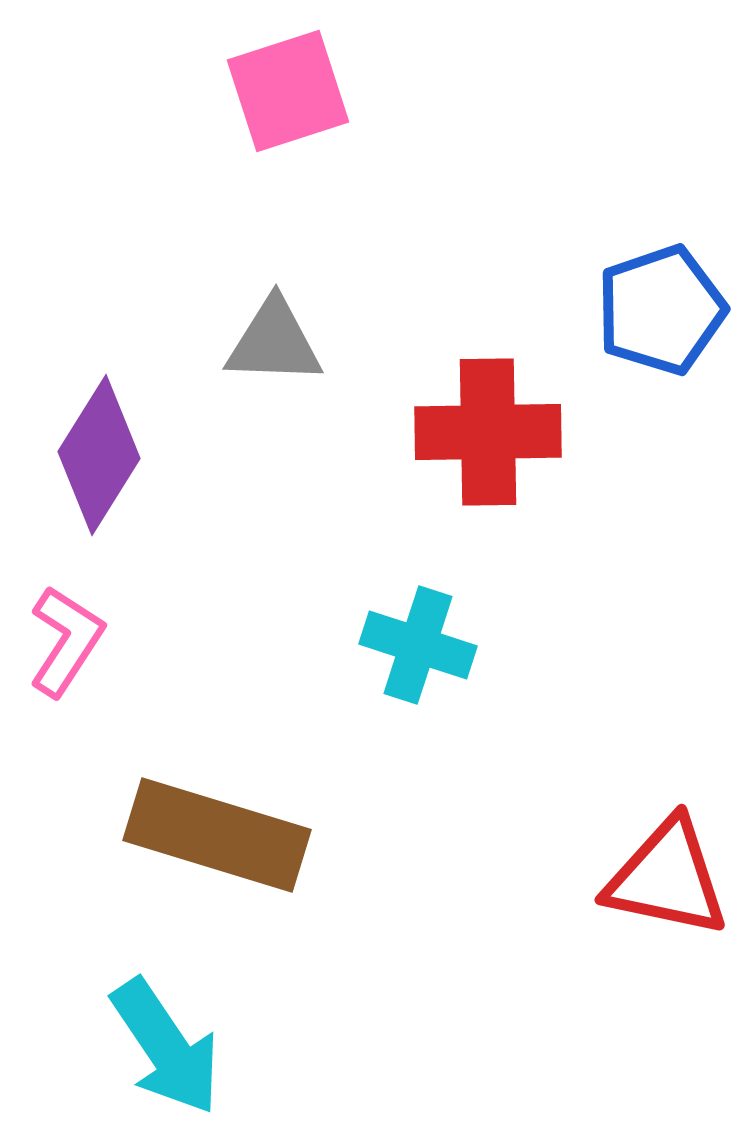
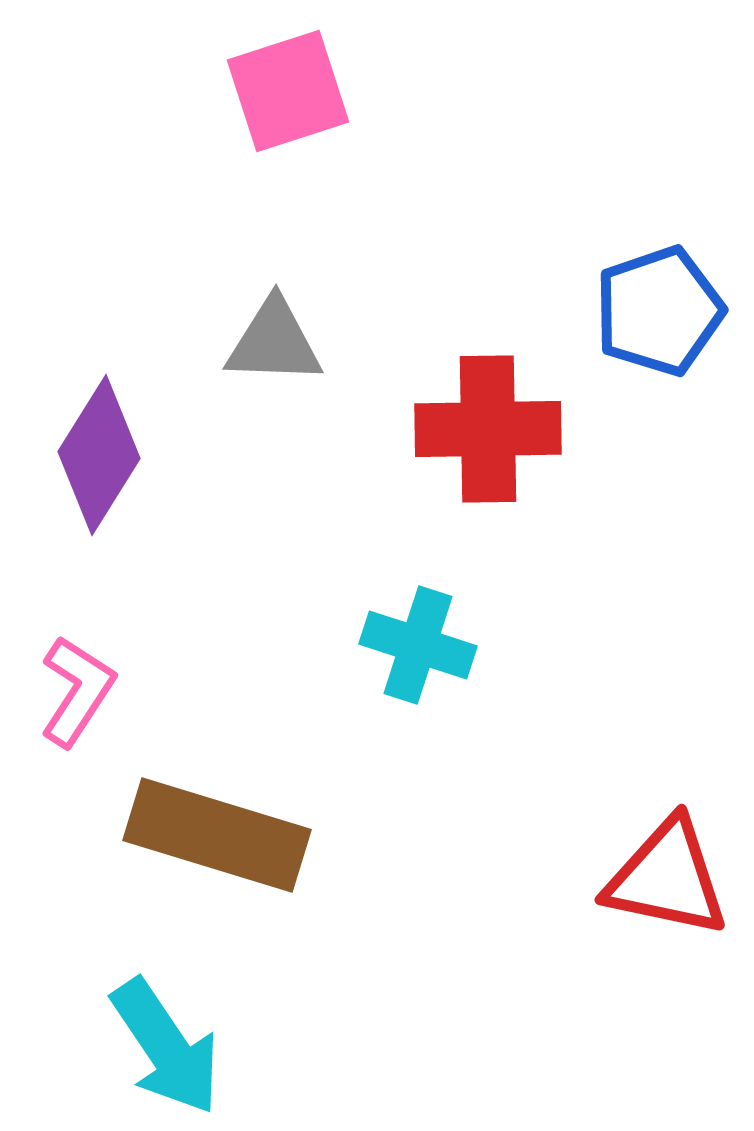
blue pentagon: moved 2 px left, 1 px down
red cross: moved 3 px up
pink L-shape: moved 11 px right, 50 px down
